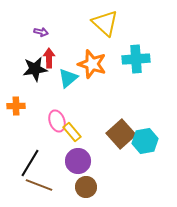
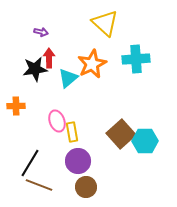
orange star: rotated 28 degrees clockwise
yellow rectangle: rotated 30 degrees clockwise
cyan hexagon: rotated 10 degrees clockwise
